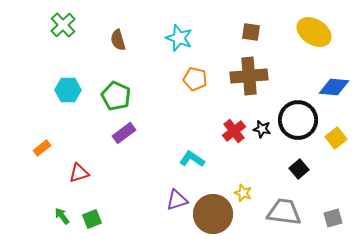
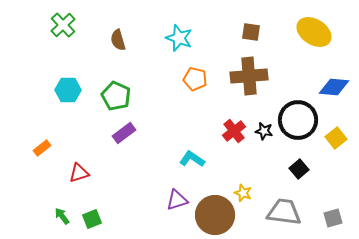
black star: moved 2 px right, 2 px down
brown circle: moved 2 px right, 1 px down
